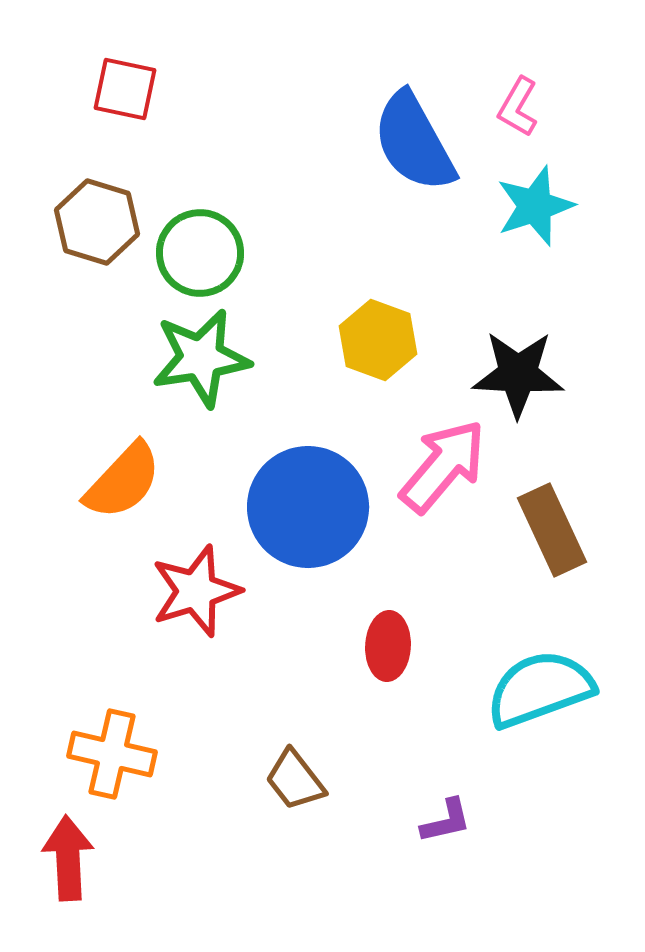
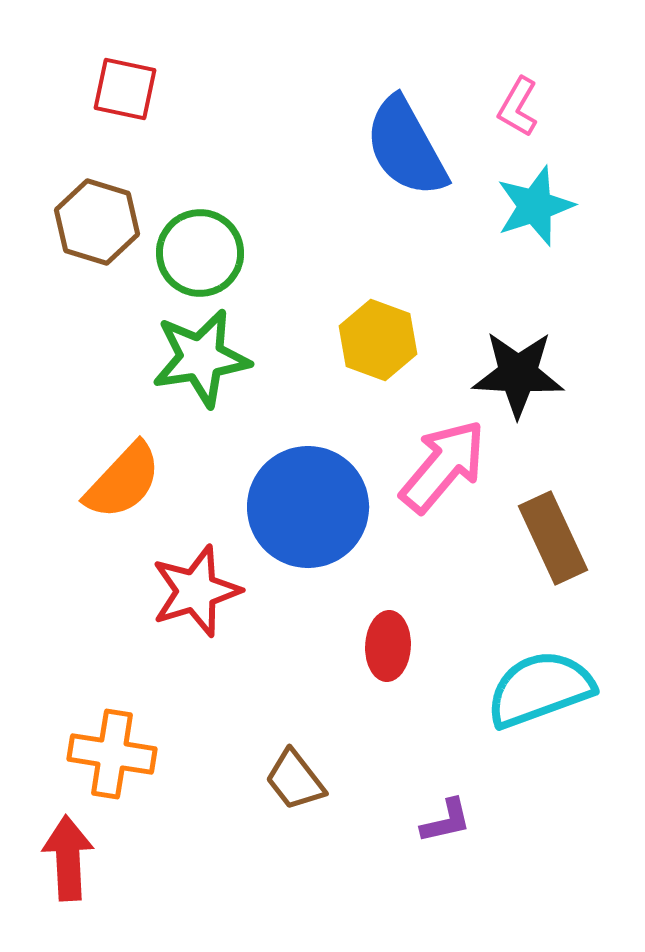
blue semicircle: moved 8 px left, 5 px down
brown rectangle: moved 1 px right, 8 px down
orange cross: rotated 4 degrees counterclockwise
